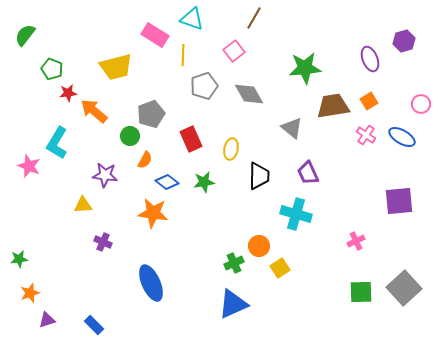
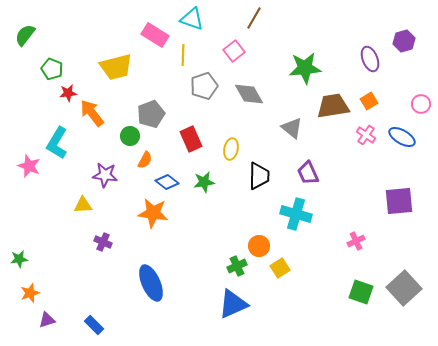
orange arrow at (94, 111): moved 2 px left, 2 px down; rotated 12 degrees clockwise
green cross at (234, 263): moved 3 px right, 3 px down
green square at (361, 292): rotated 20 degrees clockwise
